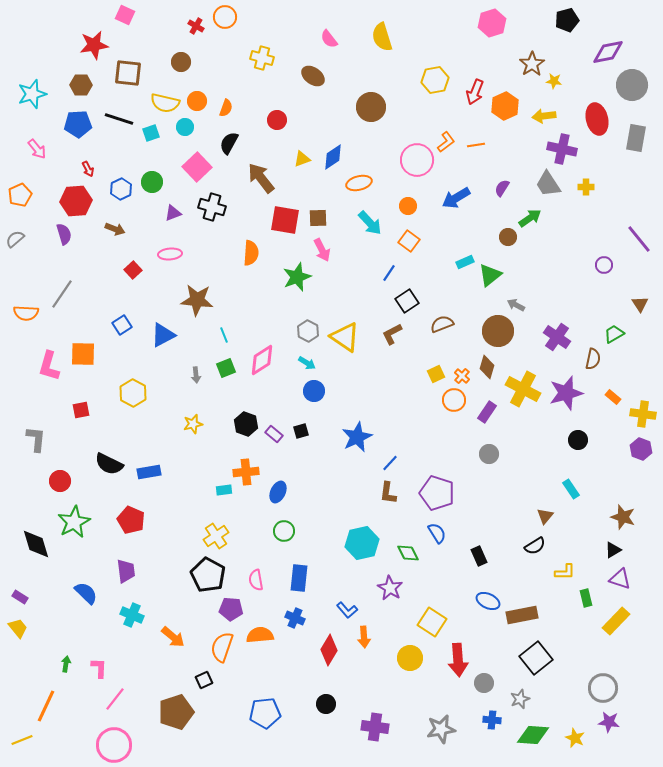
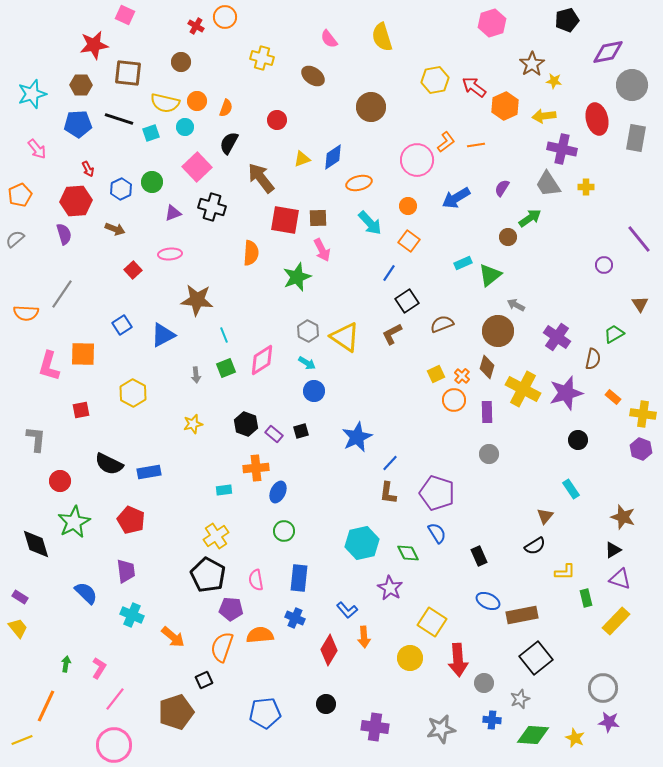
red arrow at (475, 92): moved 1 px left, 5 px up; rotated 105 degrees clockwise
cyan rectangle at (465, 262): moved 2 px left, 1 px down
purple rectangle at (487, 412): rotated 35 degrees counterclockwise
orange cross at (246, 472): moved 10 px right, 4 px up
pink L-shape at (99, 668): rotated 30 degrees clockwise
